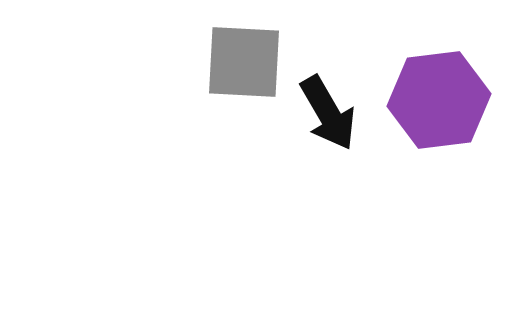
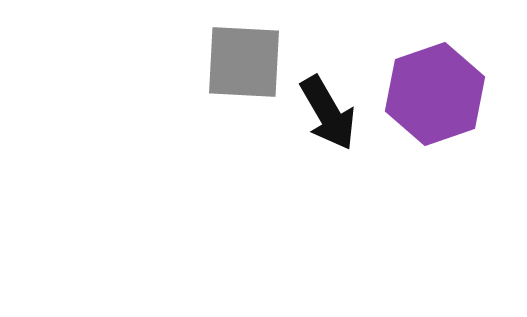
purple hexagon: moved 4 px left, 6 px up; rotated 12 degrees counterclockwise
